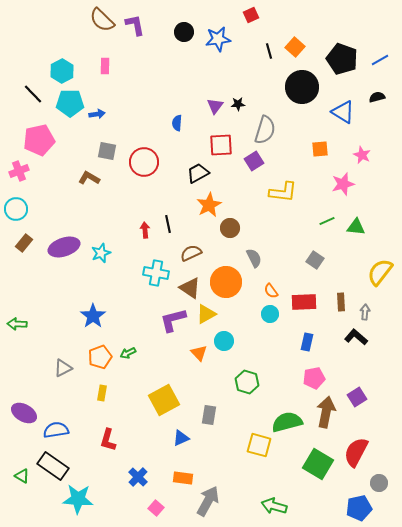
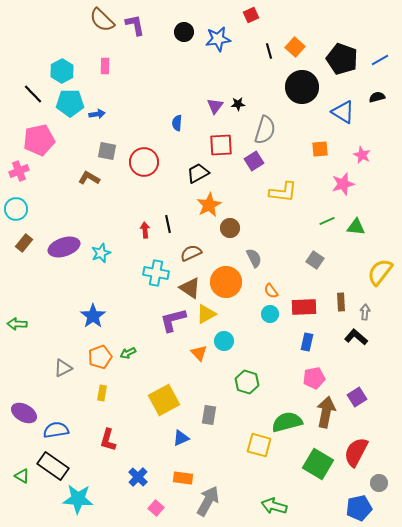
red rectangle at (304, 302): moved 5 px down
